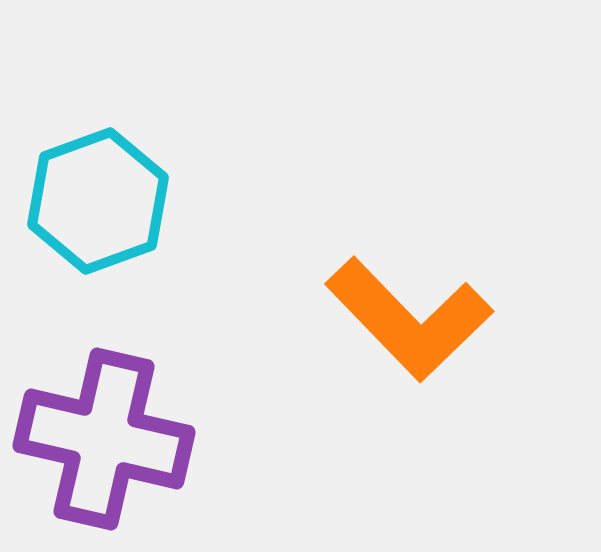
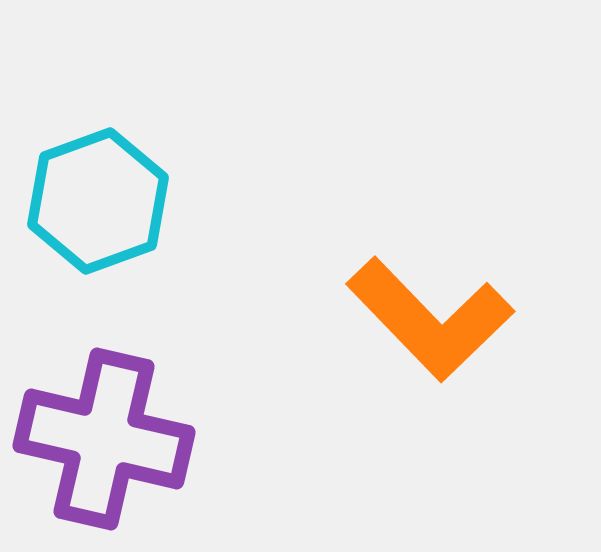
orange L-shape: moved 21 px right
